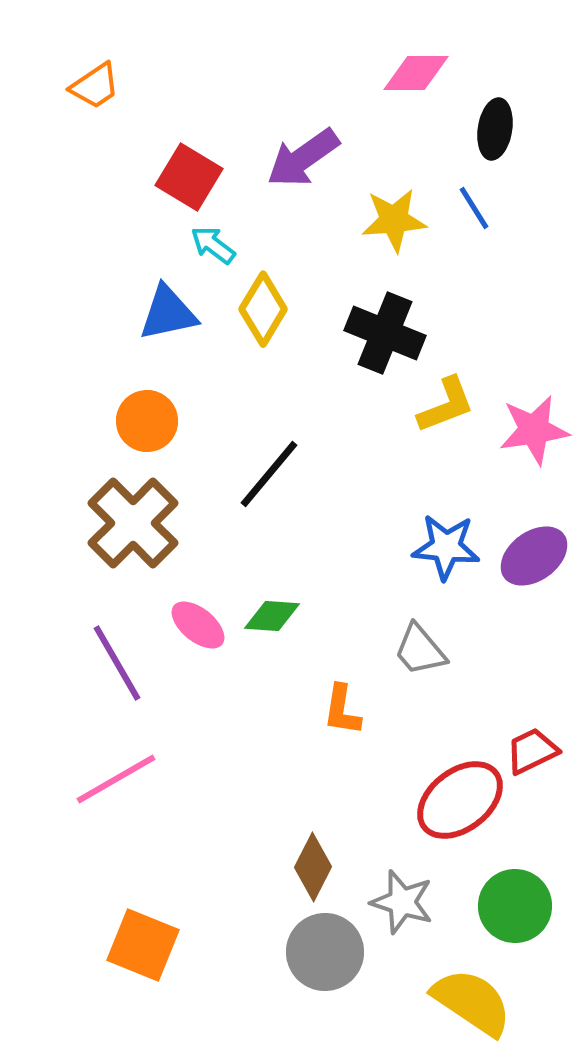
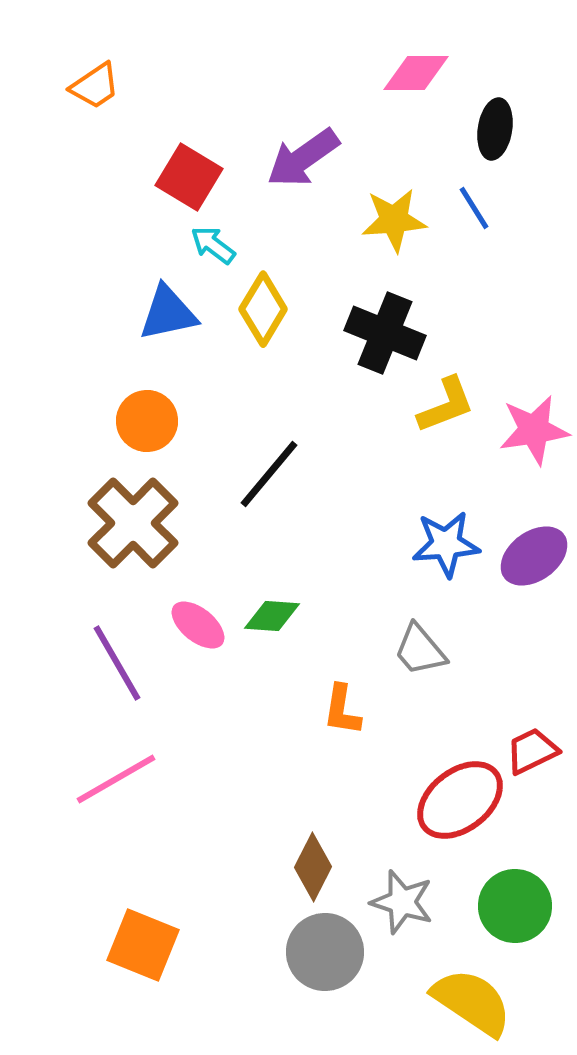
blue star: moved 3 px up; rotated 10 degrees counterclockwise
